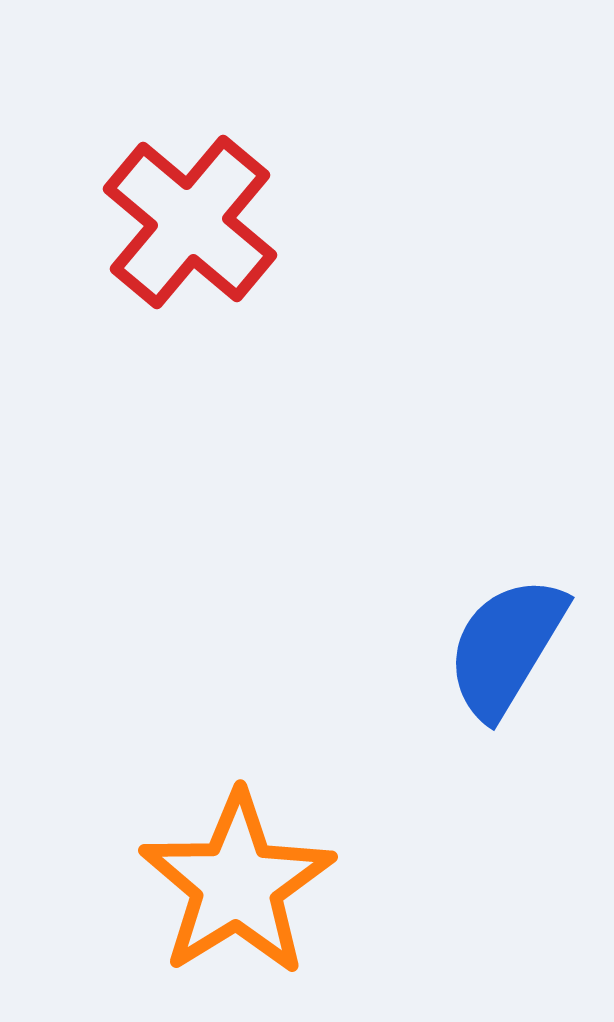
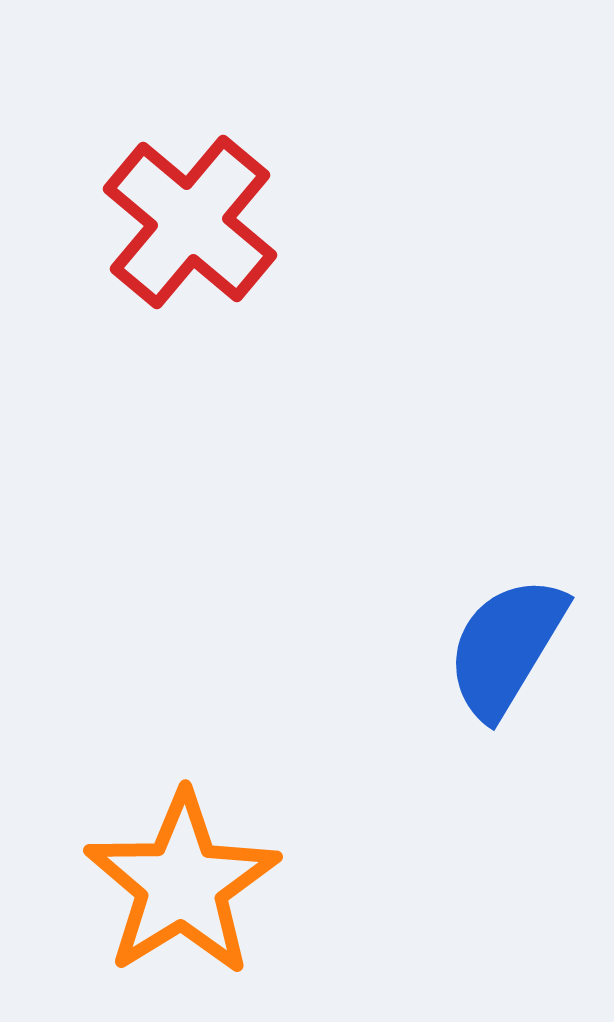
orange star: moved 55 px left
